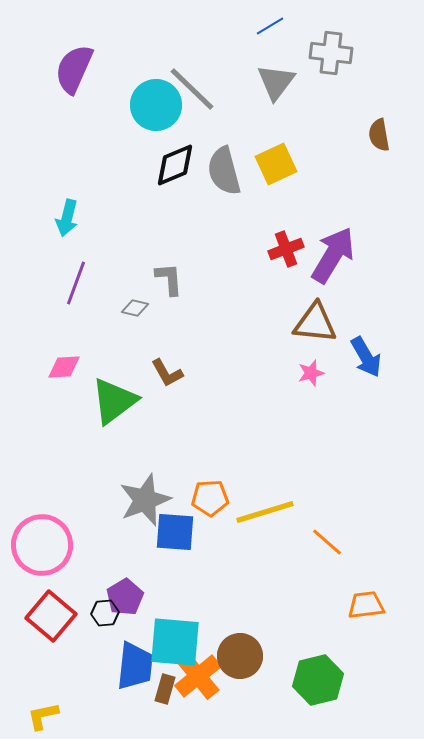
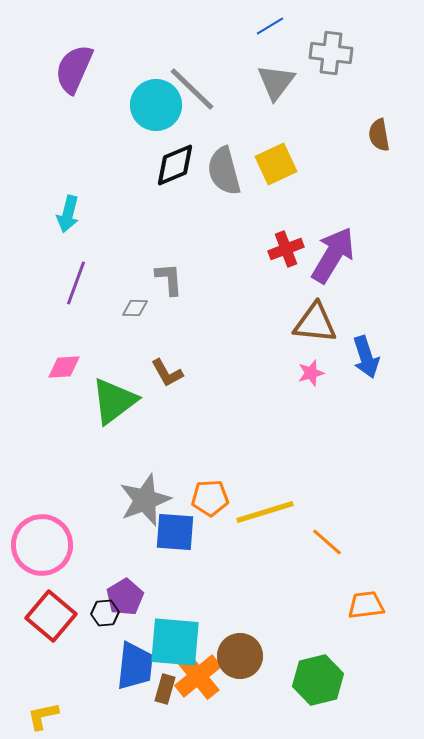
cyan arrow: moved 1 px right, 4 px up
gray diamond: rotated 12 degrees counterclockwise
blue arrow: rotated 12 degrees clockwise
